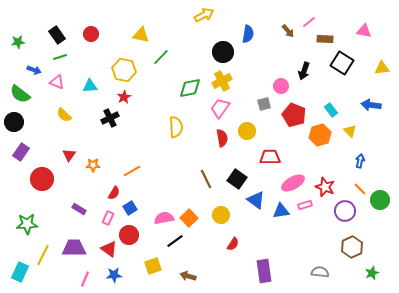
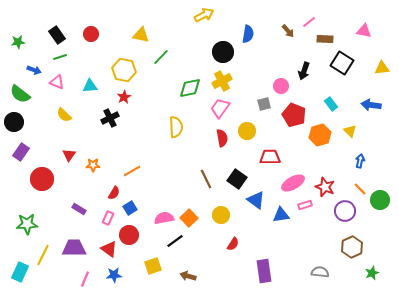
cyan rectangle at (331, 110): moved 6 px up
blue triangle at (281, 211): moved 4 px down
